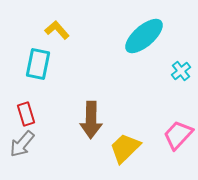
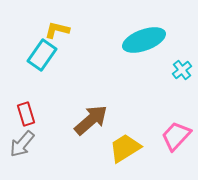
yellow L-shape: rotated 35 degrees counterclockwise
cyan ellipse: moved 4 px down; rotated 21 degrees clockwise
cyan rectangle: moved 4 px right, 9 px up; rotated 24 degrees clockwise
cyan cross: moved 1 px right, 1 px up
brown arrow: rotated 132 degrees counterclockwise
pink trapezoid: moved 2 px left, 1 px down
yellow trapezoid: rotated 12 degrees clockwise
